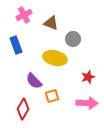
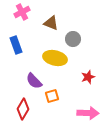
pink cross: moved 2 px left, 3 px up
pink arrow: moved 1 px right, 10 px down
